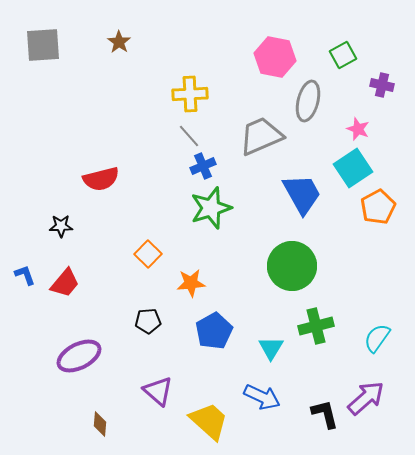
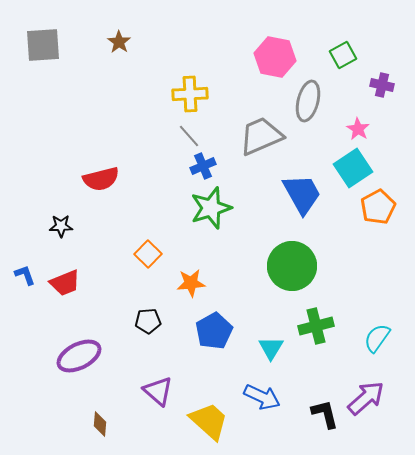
pink star: rotated 10 degrees clockwise
red trapezoid: rotated 28 degrees clockwise
